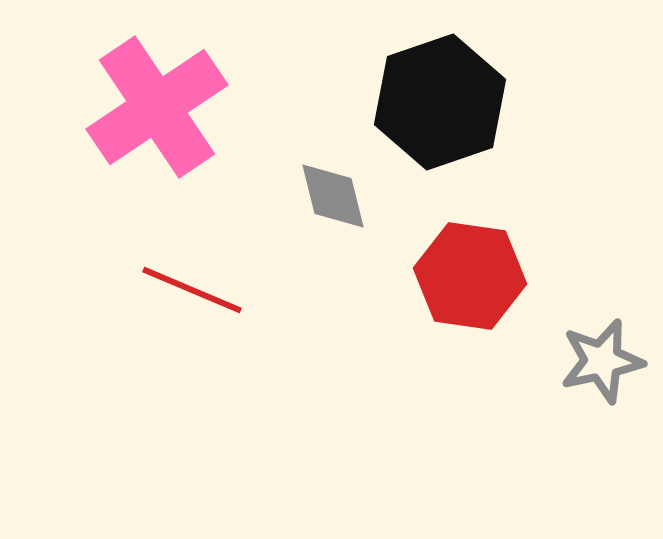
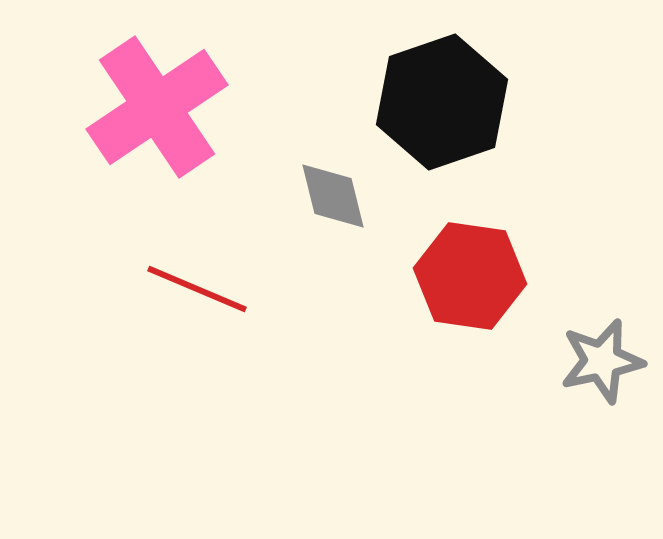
black hexagon: moved 2 px right
red line: moved 5 px right, 1 px up
